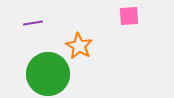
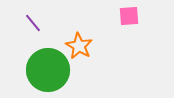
purple line: rotated 60 degrees clockwise
green circle: moved 4 px up
